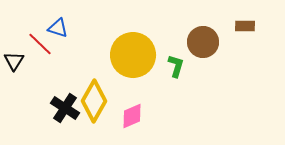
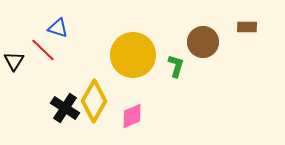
brown rectangle: moved 2 px right, 1 px down
red line: moved 3 px right, 6 px down
